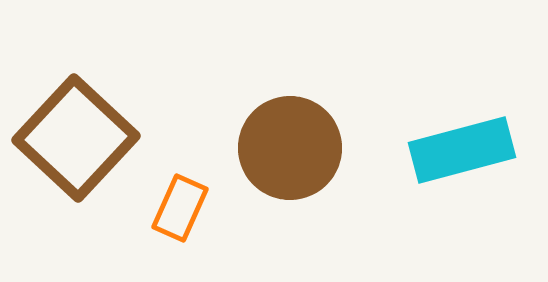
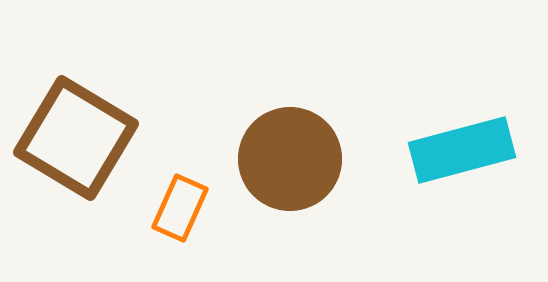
brown square: rotated 12 degrees counterclockwise
brown circle: moved 11 px down
